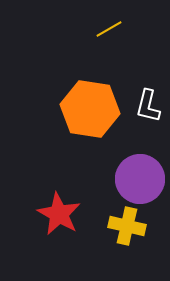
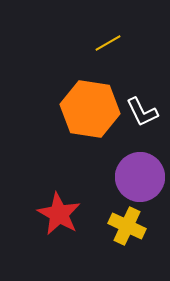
yellow line: moved 1 px left, 14 px down
white L-shape: moved 6 px left, 6 px down; rotated 40 degrees counterclockwise
purple circle: moved 2 px up
yellow cross: rotated 12 degrees clockwise
